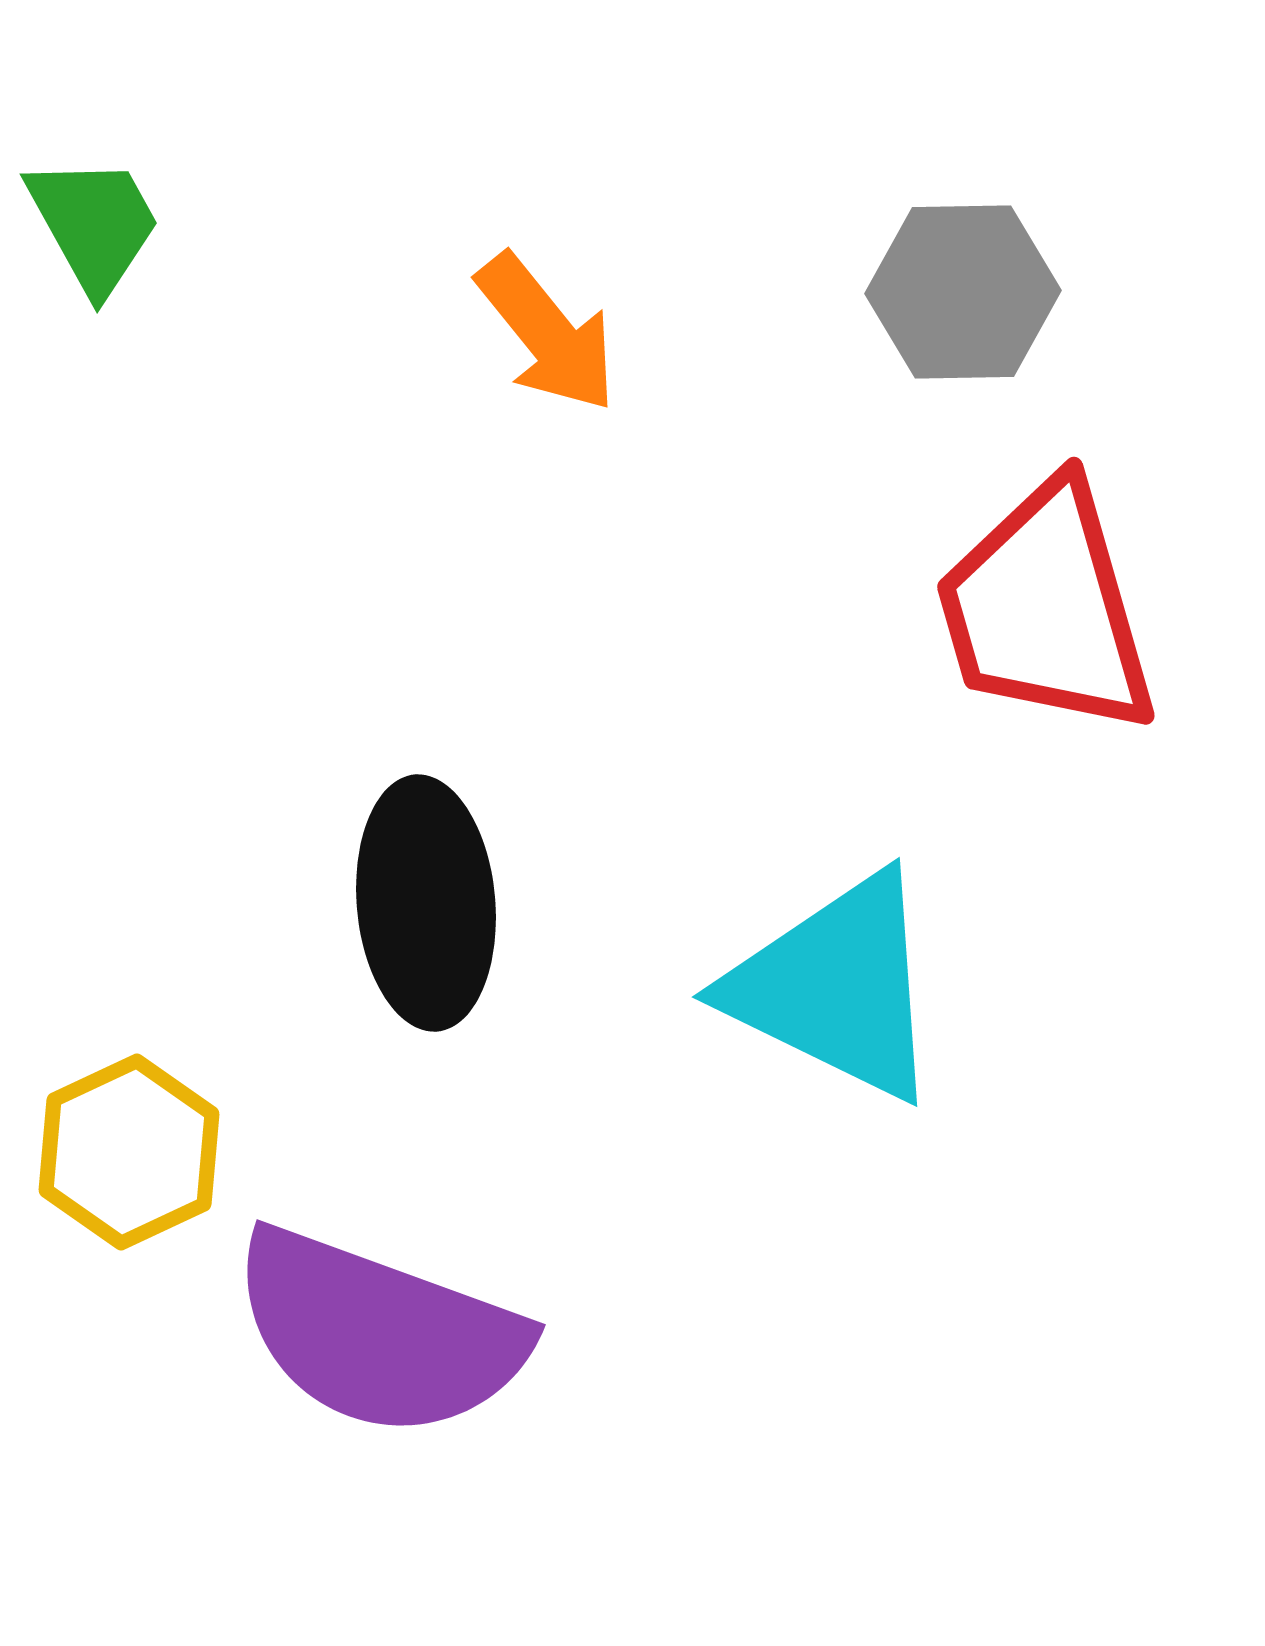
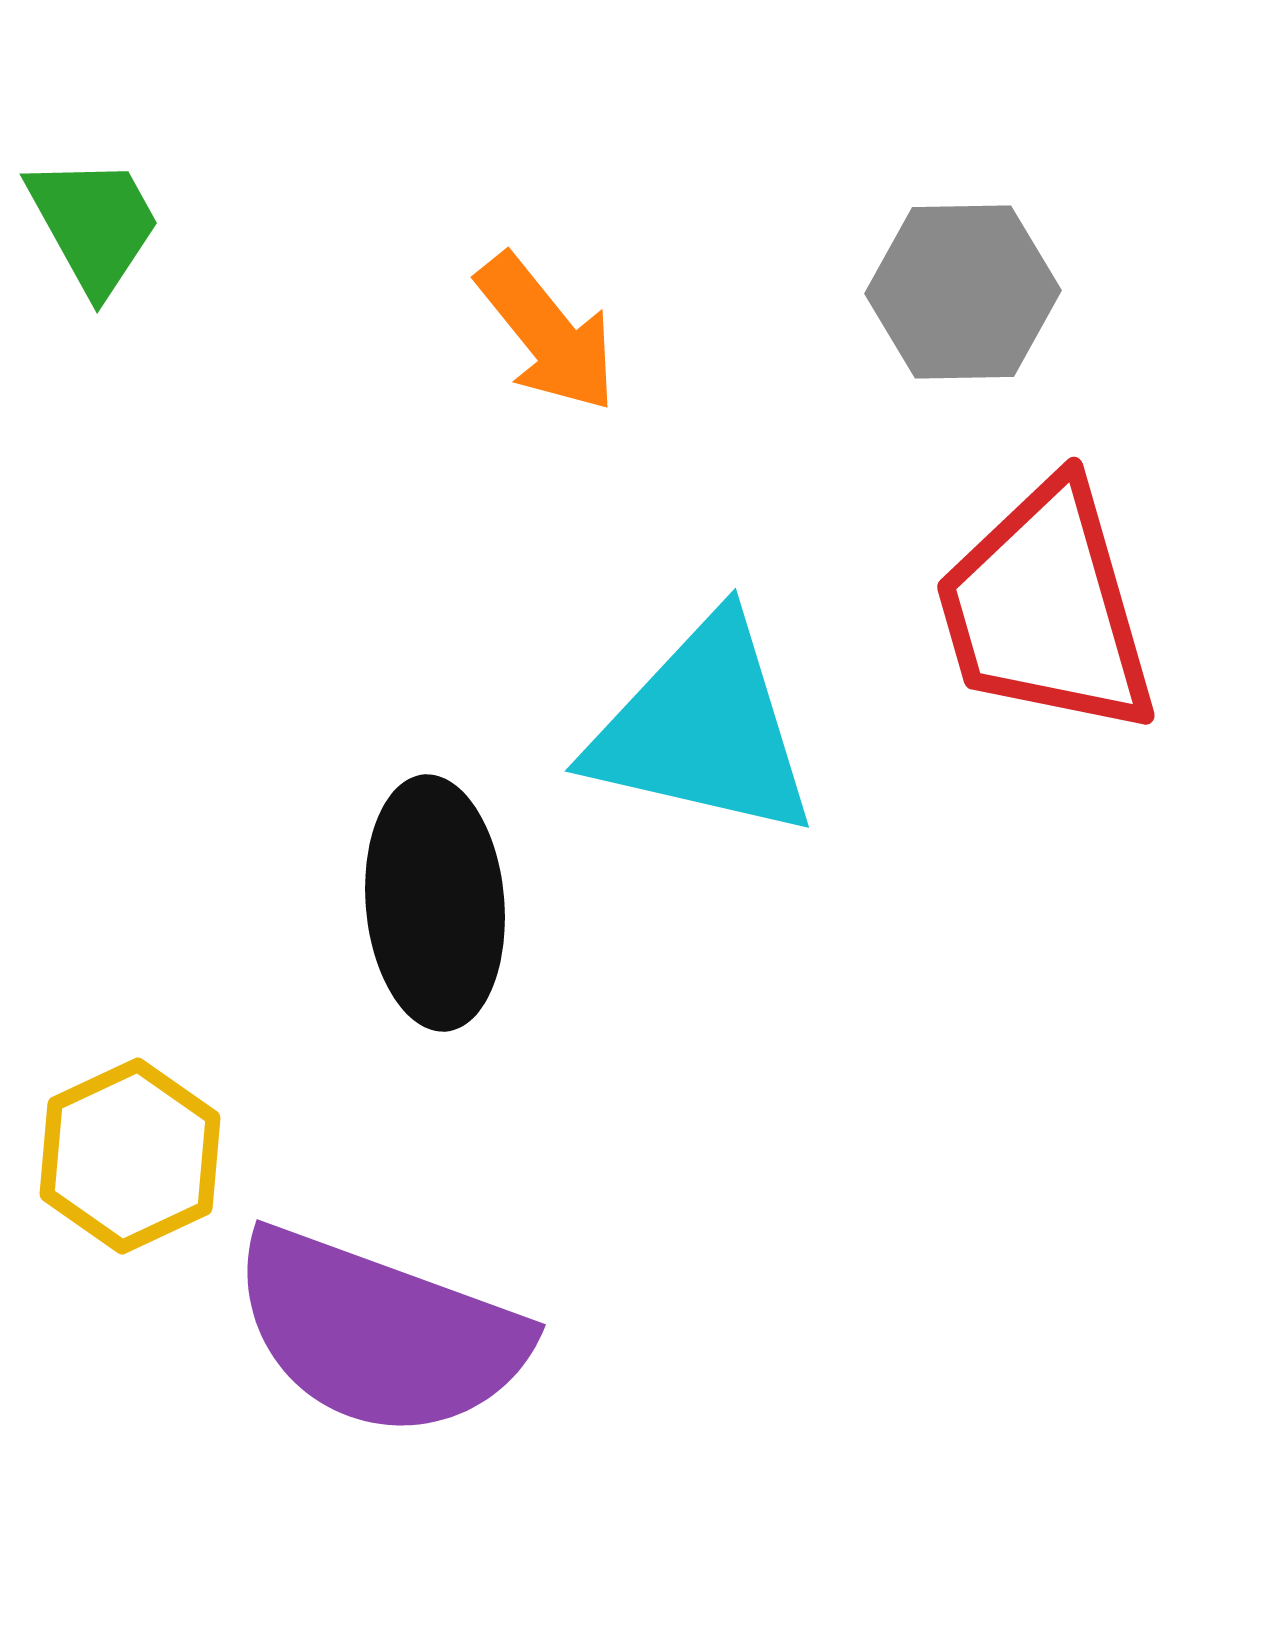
black ellipse: moved 9 px right
cyan triangle: moved 133 px left, 258 px up; rotated 13 degrees counterclockwise
yellow hexagon: moved 1 px right, 4 px down
